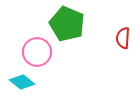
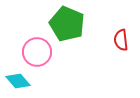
red semicircle: moved 2 px left, 2 px down; rotated 10 degrees counterclockwise
cyan diamond: moved 4 px left, 1 px up; rotated 10 degrees clockwise
